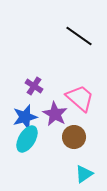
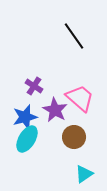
black line: moved 5 px left; rotated 20 degrees clockwise
purple star: moved 4 px up
